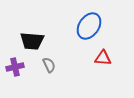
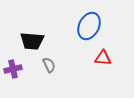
blue ellipse: rotated 8 degrees counterclockwise
purple cross: moved 2 px left, 2 px down
